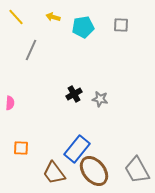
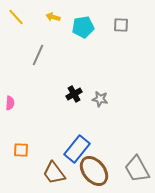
gray line: moved 7 px right, 5 px down
orange square: moved 2 px down
gray trapezoid: moved 1 px up
